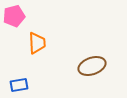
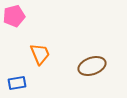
orange trapezoid: moved 3 px right, 11 px down; rotated 20 degrees counterclockwise
blue rectangle: moved 2 px left, 2 px up
